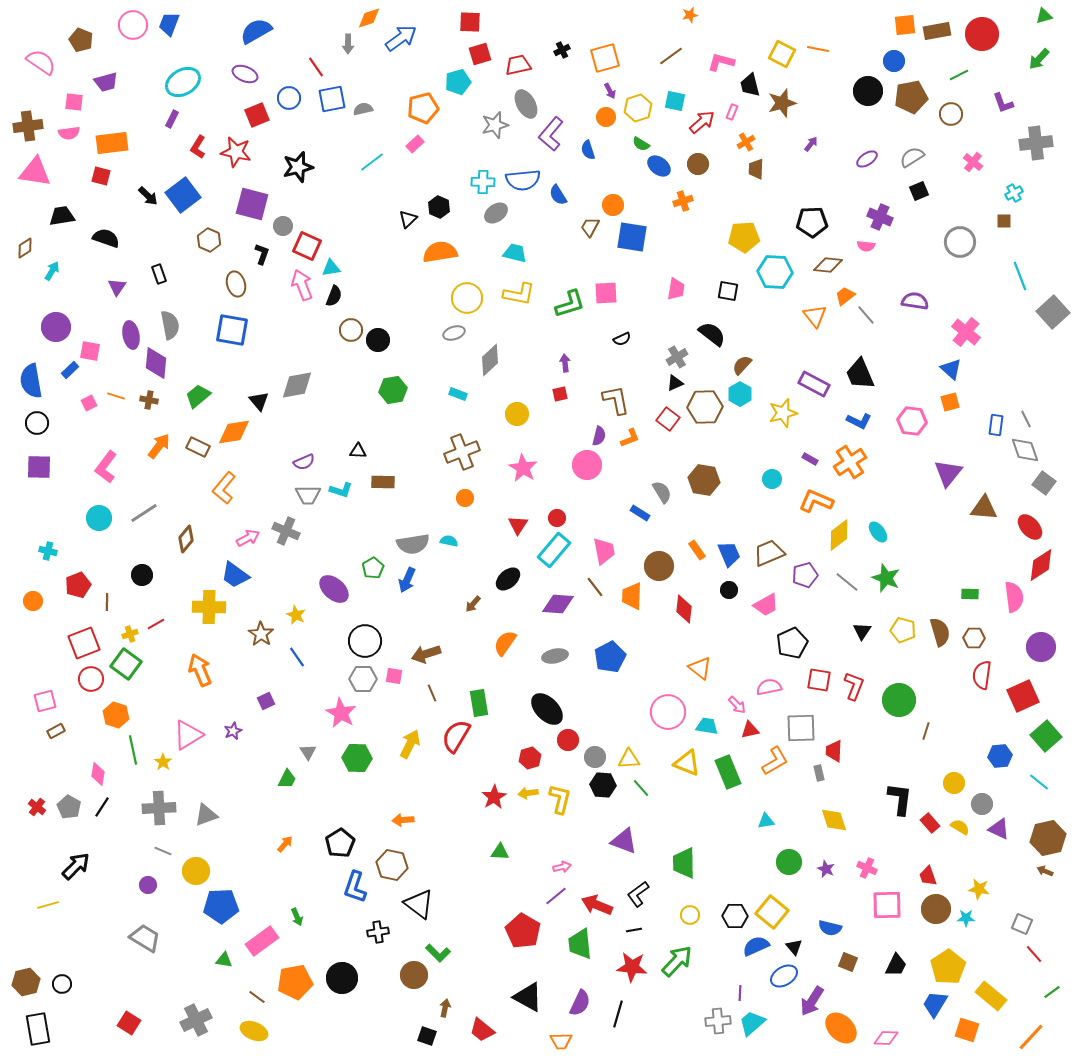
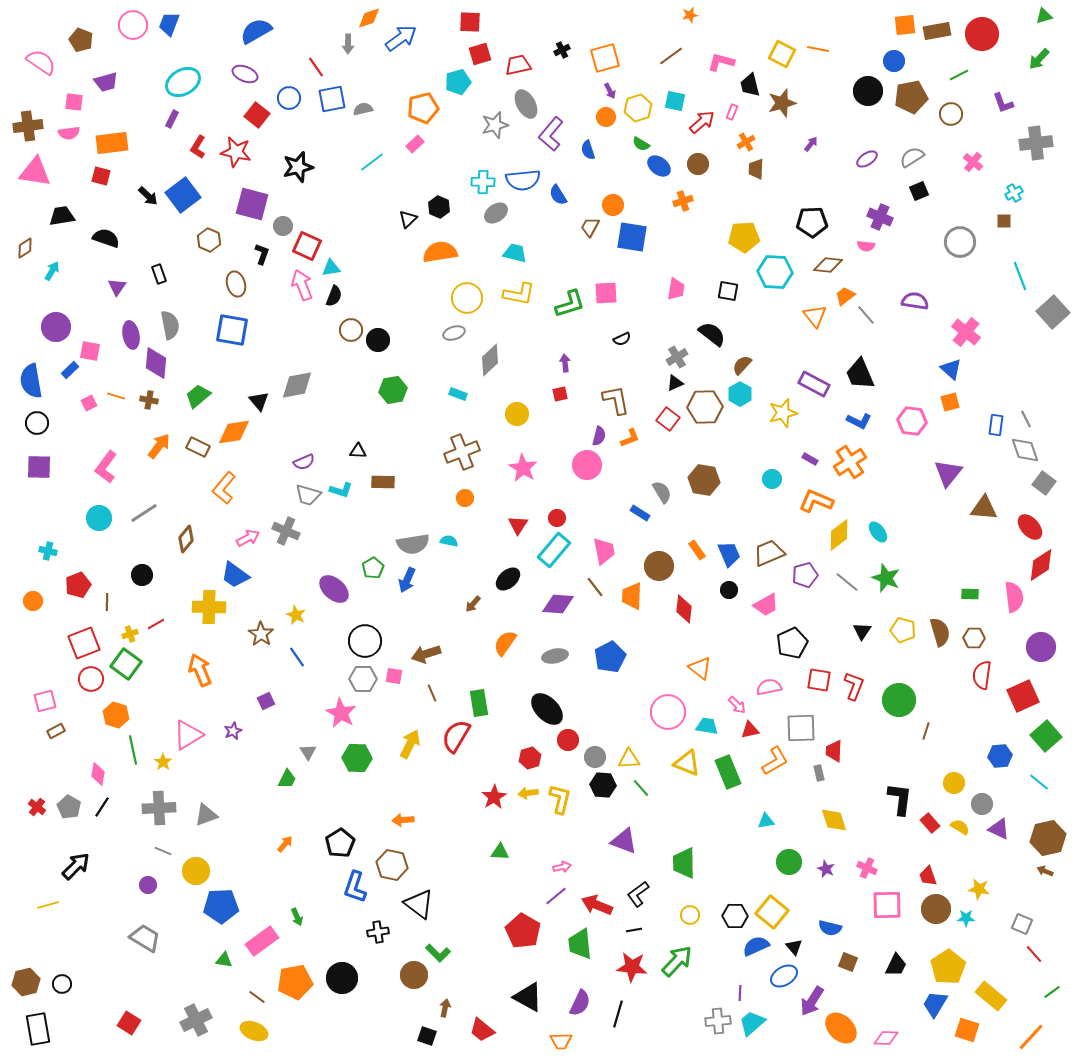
red square at (257, 115): rotated 30 degrees counterclockwise
gray trapezoid at (308, 495): rotated 16 degrees clockwise
